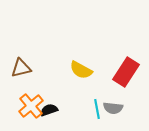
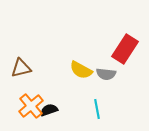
red rectangle: moved 1 px left, 23 px up
gray semicircle: moved 7 px left, 34 px up
